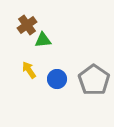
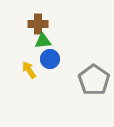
brown cross: moved 11 px right, 1 px up; rotated 36 degrees clockwise
green triangle: moved 1 px down
blue circle: moved 7 px left, 20 px up
